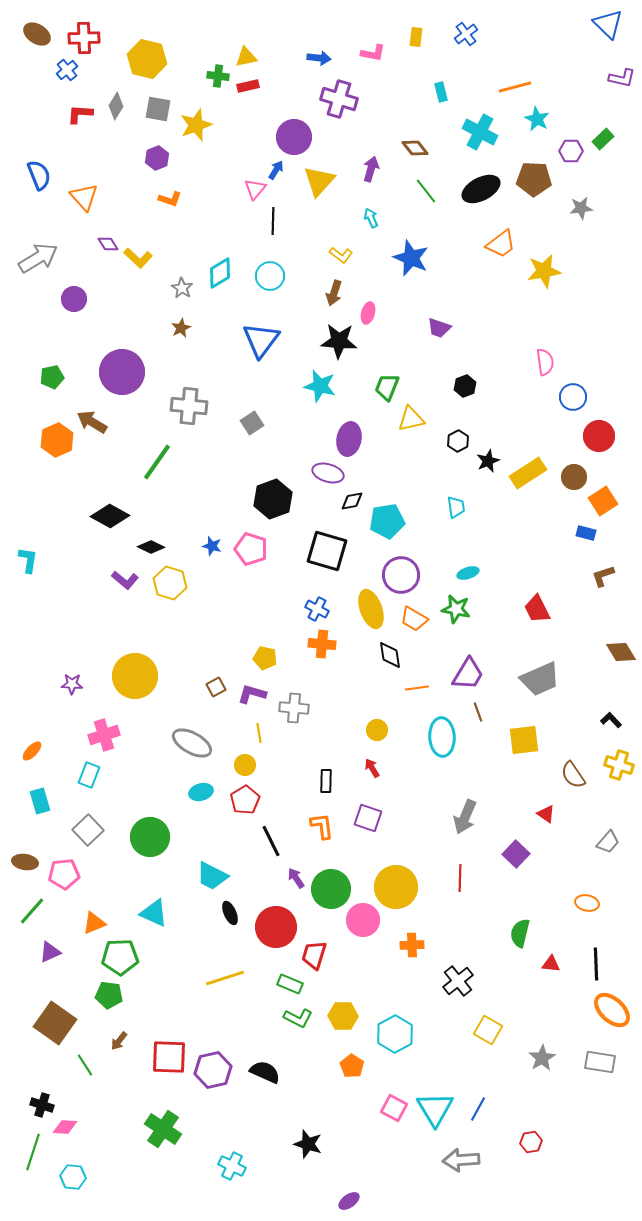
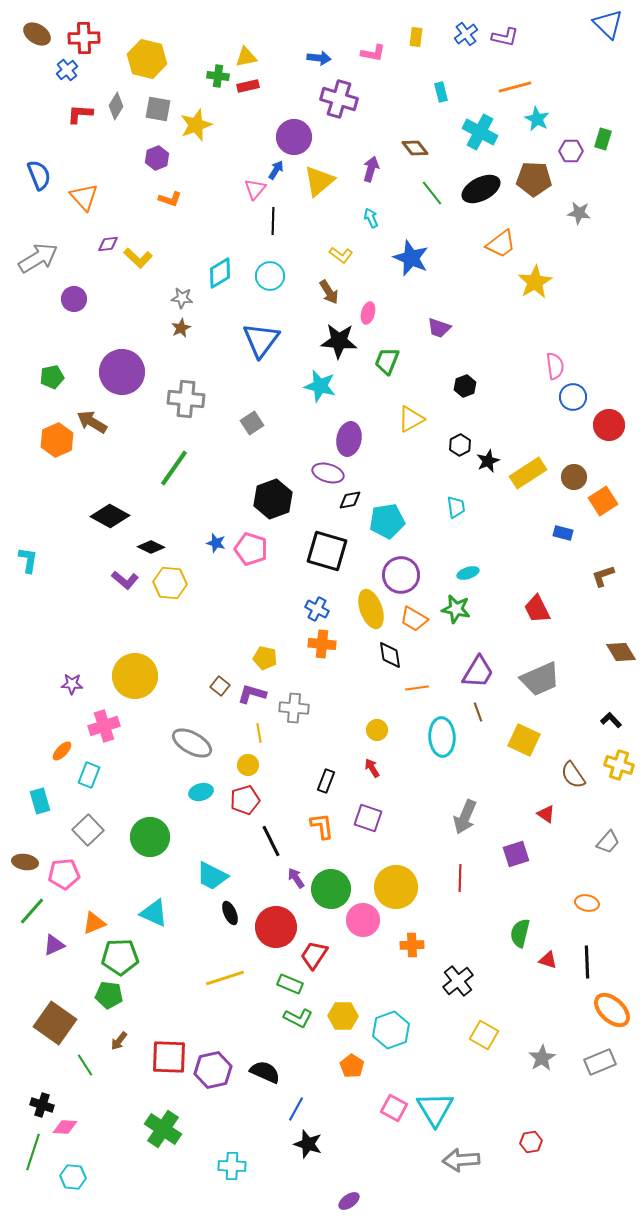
purple L-shape at (622, 78): moved 117 px left, 41 px up
green rectangle at (603, 139): rotated 30 degrees counterclockwise
yellow triangle at (319, 181): rotated 8 degrees clockwise
green line at (426, 191): moved 6 px right, 2 px down
gray star at (581, 208): moved 2 px left, 5 px down; rotated 15 degrees clockwise
purple diamond at (108, 244): rotated 65 degrees counterclockwise
yellow star at (544, 271): moved 9 px left, 11 px down; rotated 20 degrees counterclockwise
gray star at (182, 288): moved 10 px down; rotated 25 degrees counterclockwise
brown arrow at (334, 293): moved 5 px left, 1 px up; rotated 50 degrees counterclockwise
pink semicircle at (545, 362): moved 10 px right, 4 px down
green trapezoid at (387, 387): moved 26 px up
gray cross at (189, 406): moved 3 px left, 7 px up
yellow triangle at (411, 419): rotated 16 degrees counterclockwise
red circle at (599, 436): moved 10 px right, 11 px up
black hexagon at (458, 441): moved 2 px right, 4 px down
green line at (157, 462): moved 17 px right, 6 px down
black diamond at (352, 501): moved 2 px left, 1 px up
blue rectangle at (586, 533): moved 23 px left
blue star at (212, 546): moved 4 px right, 3 px up
yellow hexagon at (170, 583): rotated 12 degrees counterclockwise
purple trapezoid at (468, 674): moved 10 px right, 2 px up
brown square at (216, 687): moved 4 px right, 1 px up; rotated 24 degrees counterclockwise
pink cross at (104, 735): moved 9 px up
yellow square at (524, 740): rotated 32 degrees clockwise
orange ellipse at (32, 751): moved 30 px right
yellow circle at (245, 765): moved 3 px right
black rectangle at (326, 781): rotated 20 degrees clockwise
red pentagon at (245, 800): rotated 16 degrees clockwise
purple square at (516, 854): rotated 28 degrees clockwise
purple triangle at (50, 952): moved 4 px right, 7 px up
red trapezoid at (314, 955): rotated 16 degrees clockwise
red triangle at (551, 964): moved 3 px left, 4 px up; rotated 12 degrees clockwise
black line at (596, 964): moved 9 px left, 2 px up
yellow square at (488, 1030): moved 4 px left, 5 px down
cyan hexagon at (395, 1034): moved 4 px left, 4 px up; rotated 9 degrees clockwise
gray rectangle at (600, 1062): rotated 32 degrees counterclockwise
blue line at (478, 1109): moved 182 px left
cyan cross at (232, 1166): rotated 24 degrees counterclockwise
